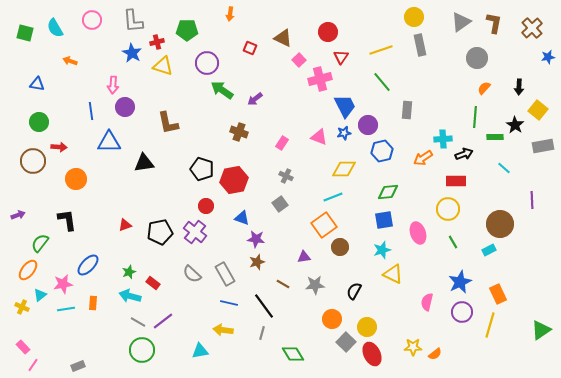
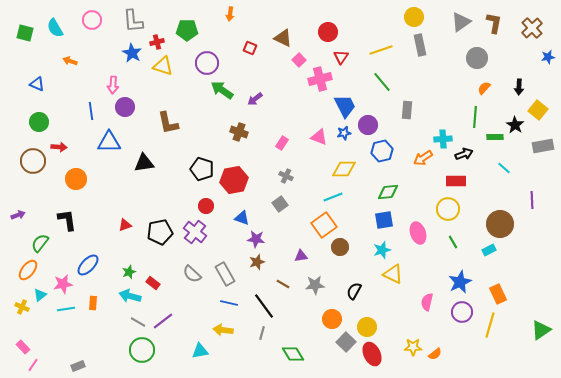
blue triangle at (37, 84): rotated 14 degrees clockwise
purple triangle at (304, 257): moved 3 px left, 1 px up
